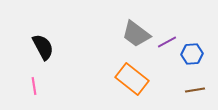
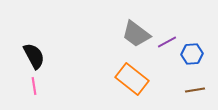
black semicircle: moved 9 px left, 9 px down
